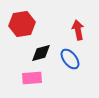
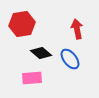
red arrow: moved 1 px left, 1 px up
black diamond: rotated 55 degrees clockwise
